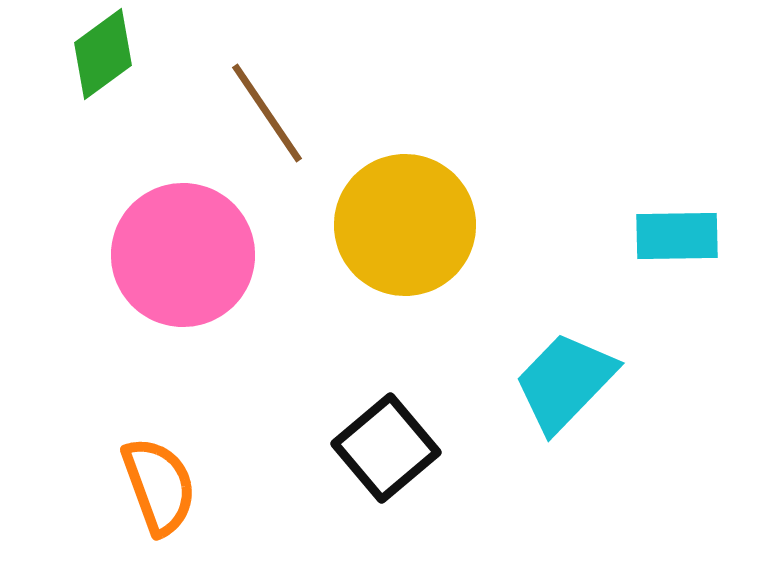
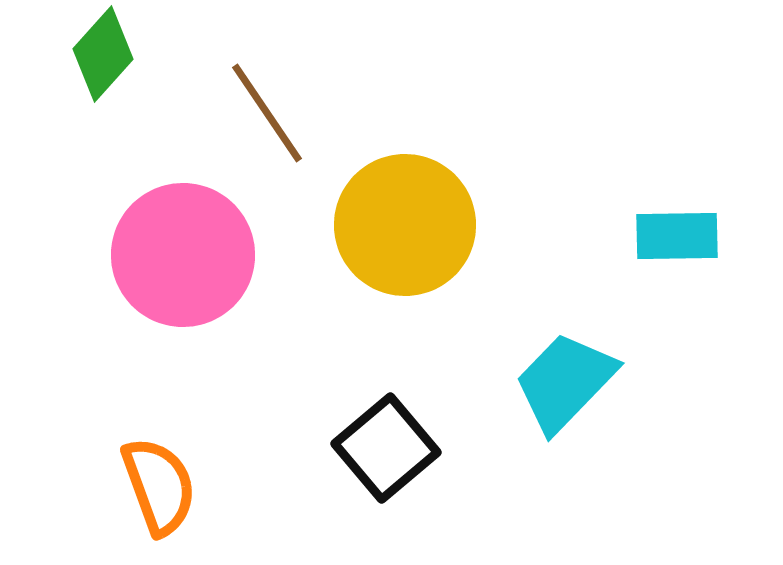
green diamond: rotated 12 degrees counterclockwise
